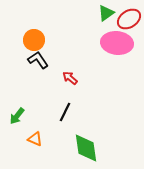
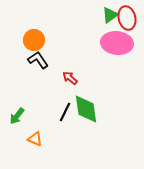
green triangle: moved 4 px right, 2 px down
red ellipse: moved 2 px left, 1 px up; rotated 70 degrees counterclockwise
green diamond: moved 39 px up
